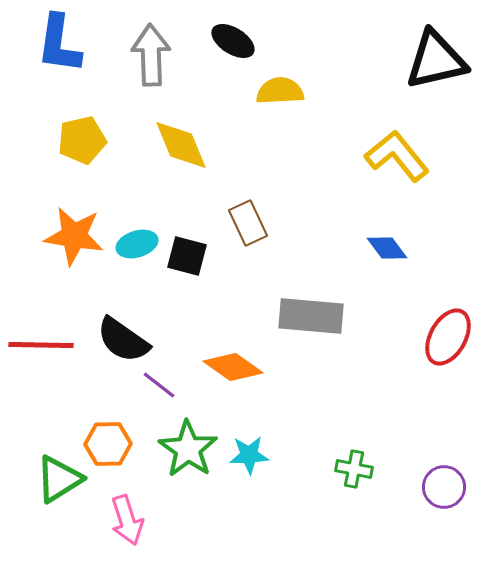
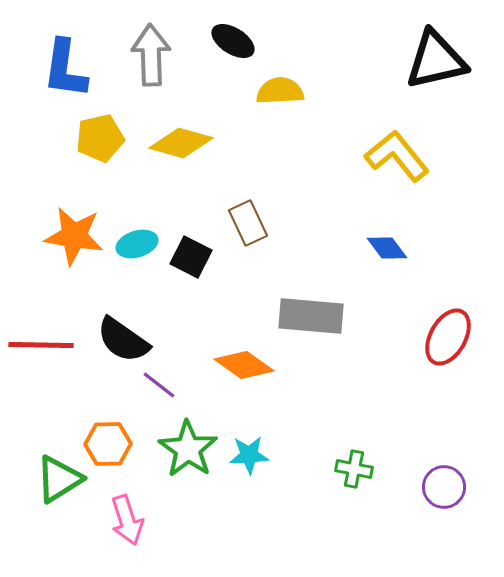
blue L-shape: moved 6 px right, 25 px down
yellow pentagon: moved 18 px right, 2 px up
yellow diamond: moved 2 px up; rotated 52 degrees counterclockwise
black square: moved 4 px right, 1 px down; rotated 12 degrees clockwise
orange diamond: moved 11 px right, 2 px up
